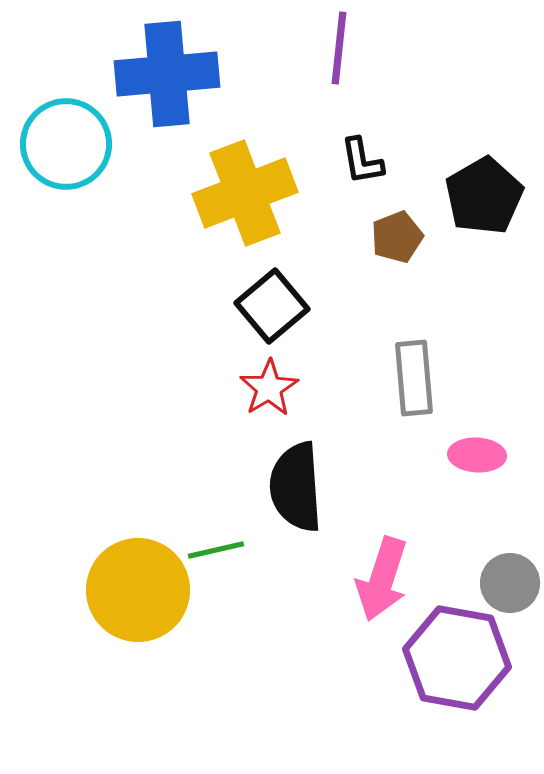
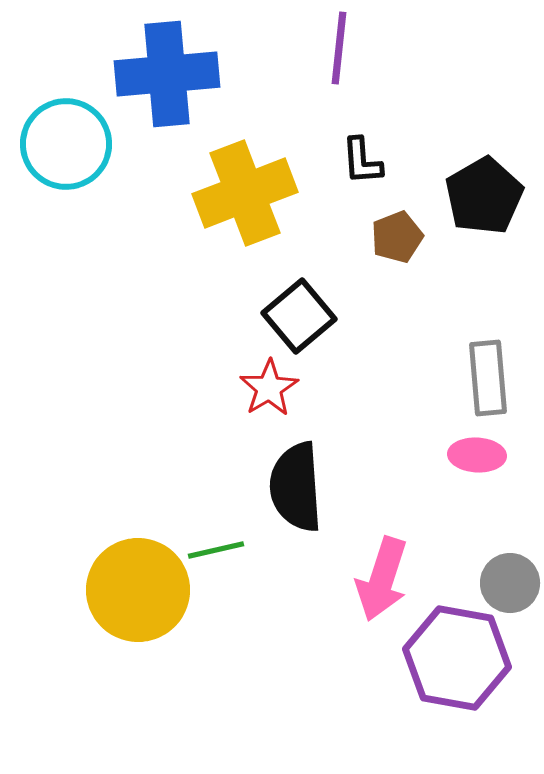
black L-shape: rotated 6 degrees clockwise
black square: moved 27 px right, 10 px down
gray rectangle: moved 74 px right
